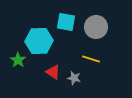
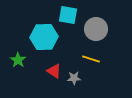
cyan square: moved 2 px right, 7 px up
gray circle: moved 2 px down
cyan hexagon: moved 5 px right, 4 px up
red triangle: moved 1 px right, 1 px up
gray star: rotated 16 degrees counterclockwise
